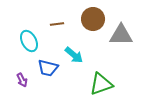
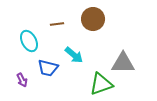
gray triangle: moved 2 px right, 28 px down
